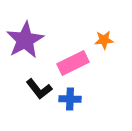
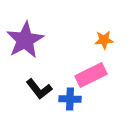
pink rectangle: moved 18 px right, 12 px down
